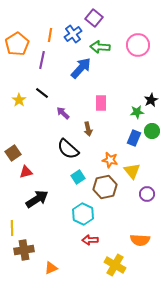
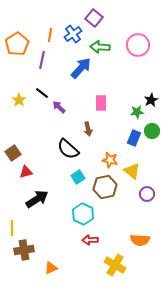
purple arrow: moved 4 px left, 6 px up
yellow triangle: rotated 12 degrees counterclockwise
